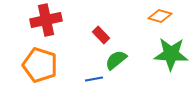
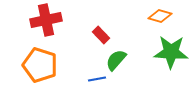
green star: moved 2 px up
green semicircle: rotated 10 degrees counterclockwise
blue line: moved 3 px right
